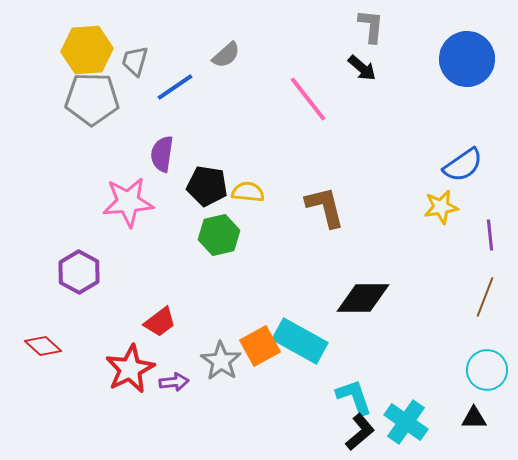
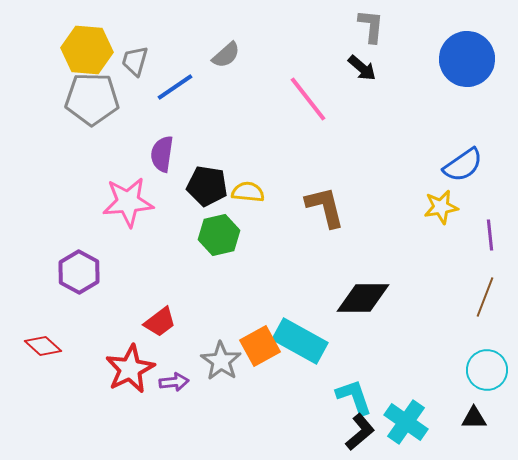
yellow hexagon: rotated 9 degrees clockwise
